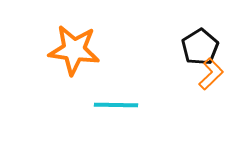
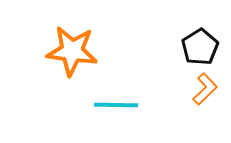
orange star: moved 2 px left, 1 px down
orange L-shape: moved 6 px left, 15 px down
